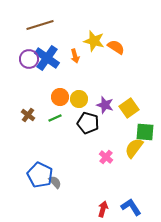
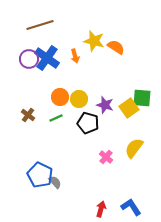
green line: moved 1 px right
green square: moved 3 px left, 34 px up
red arrow: moved 2 px left
